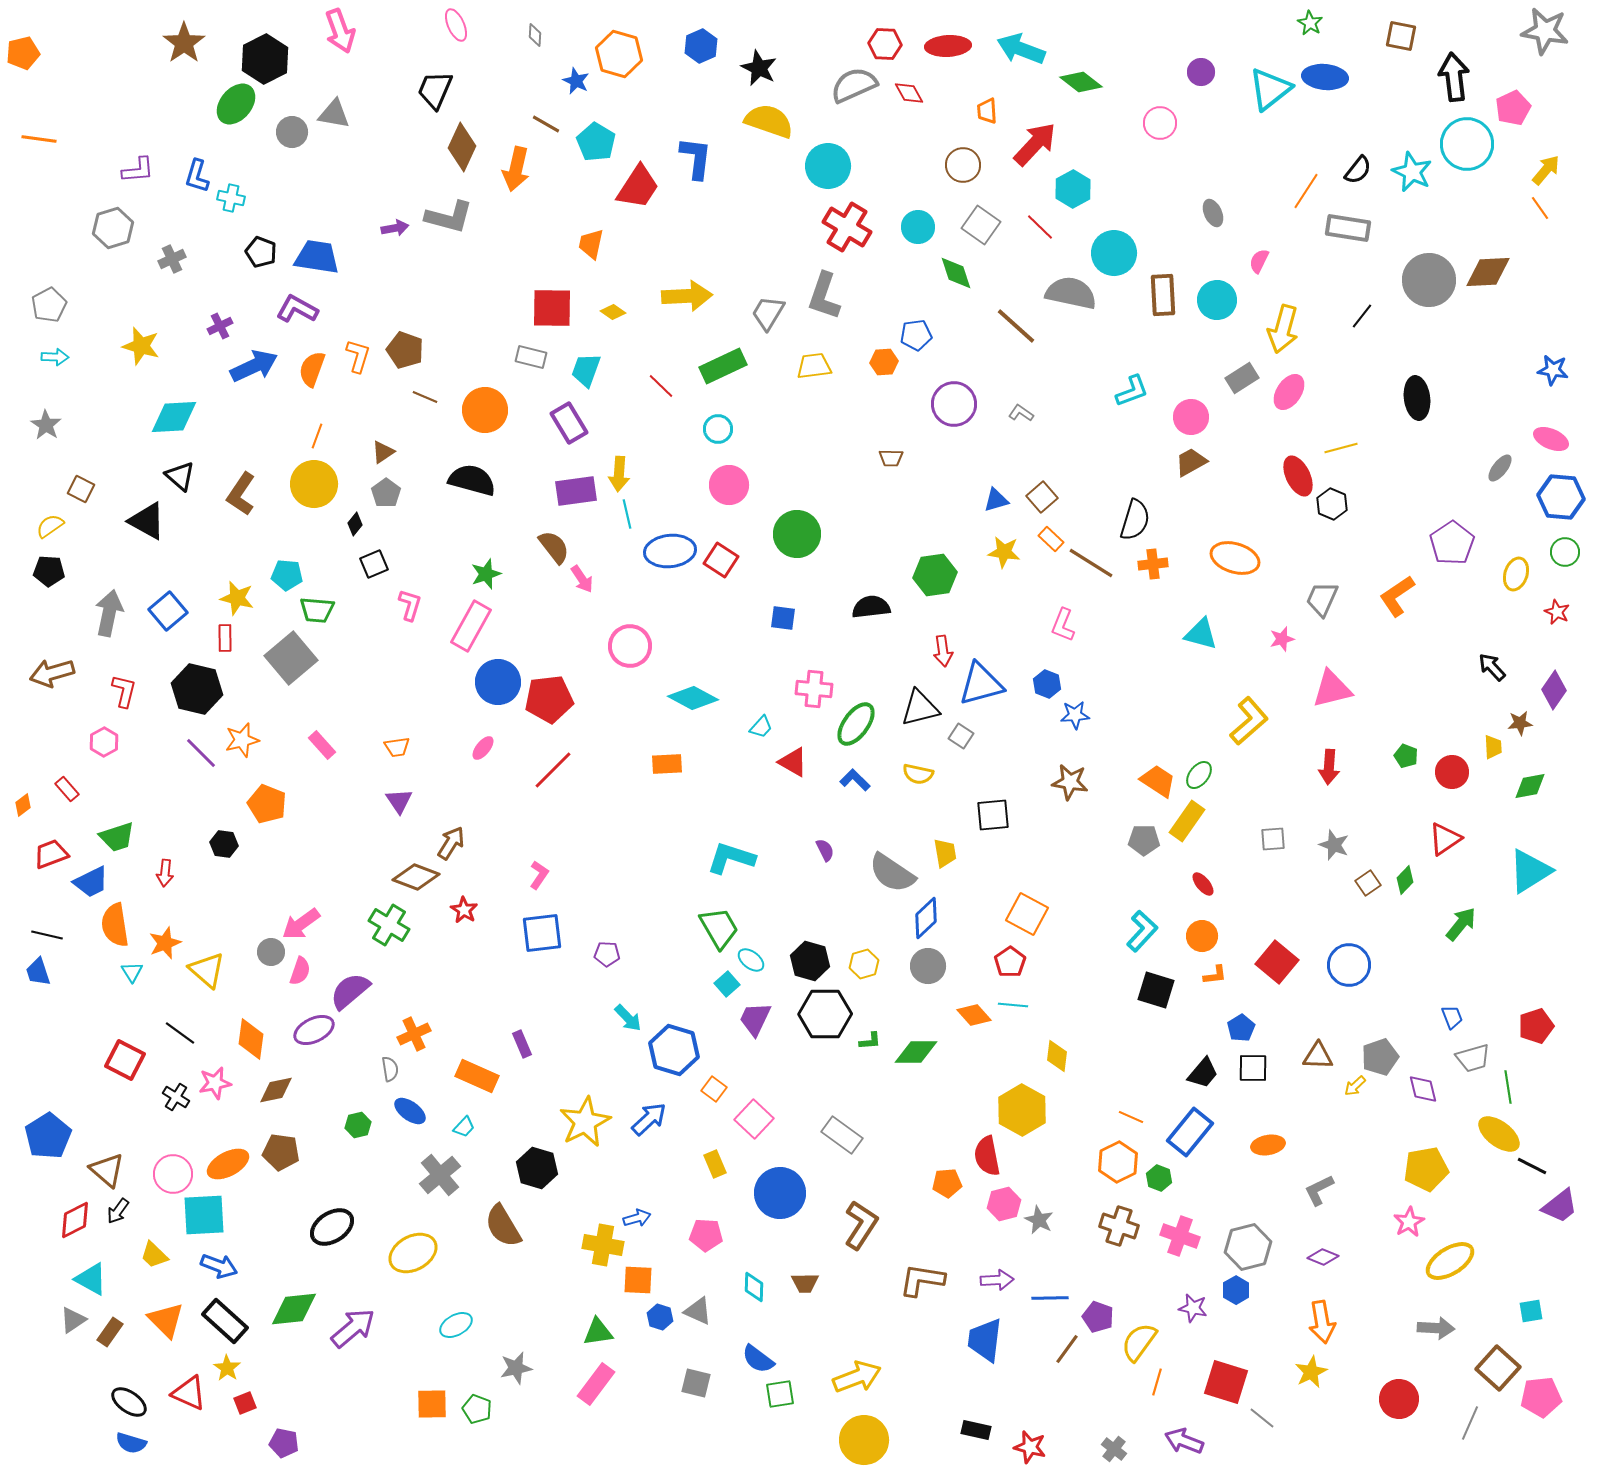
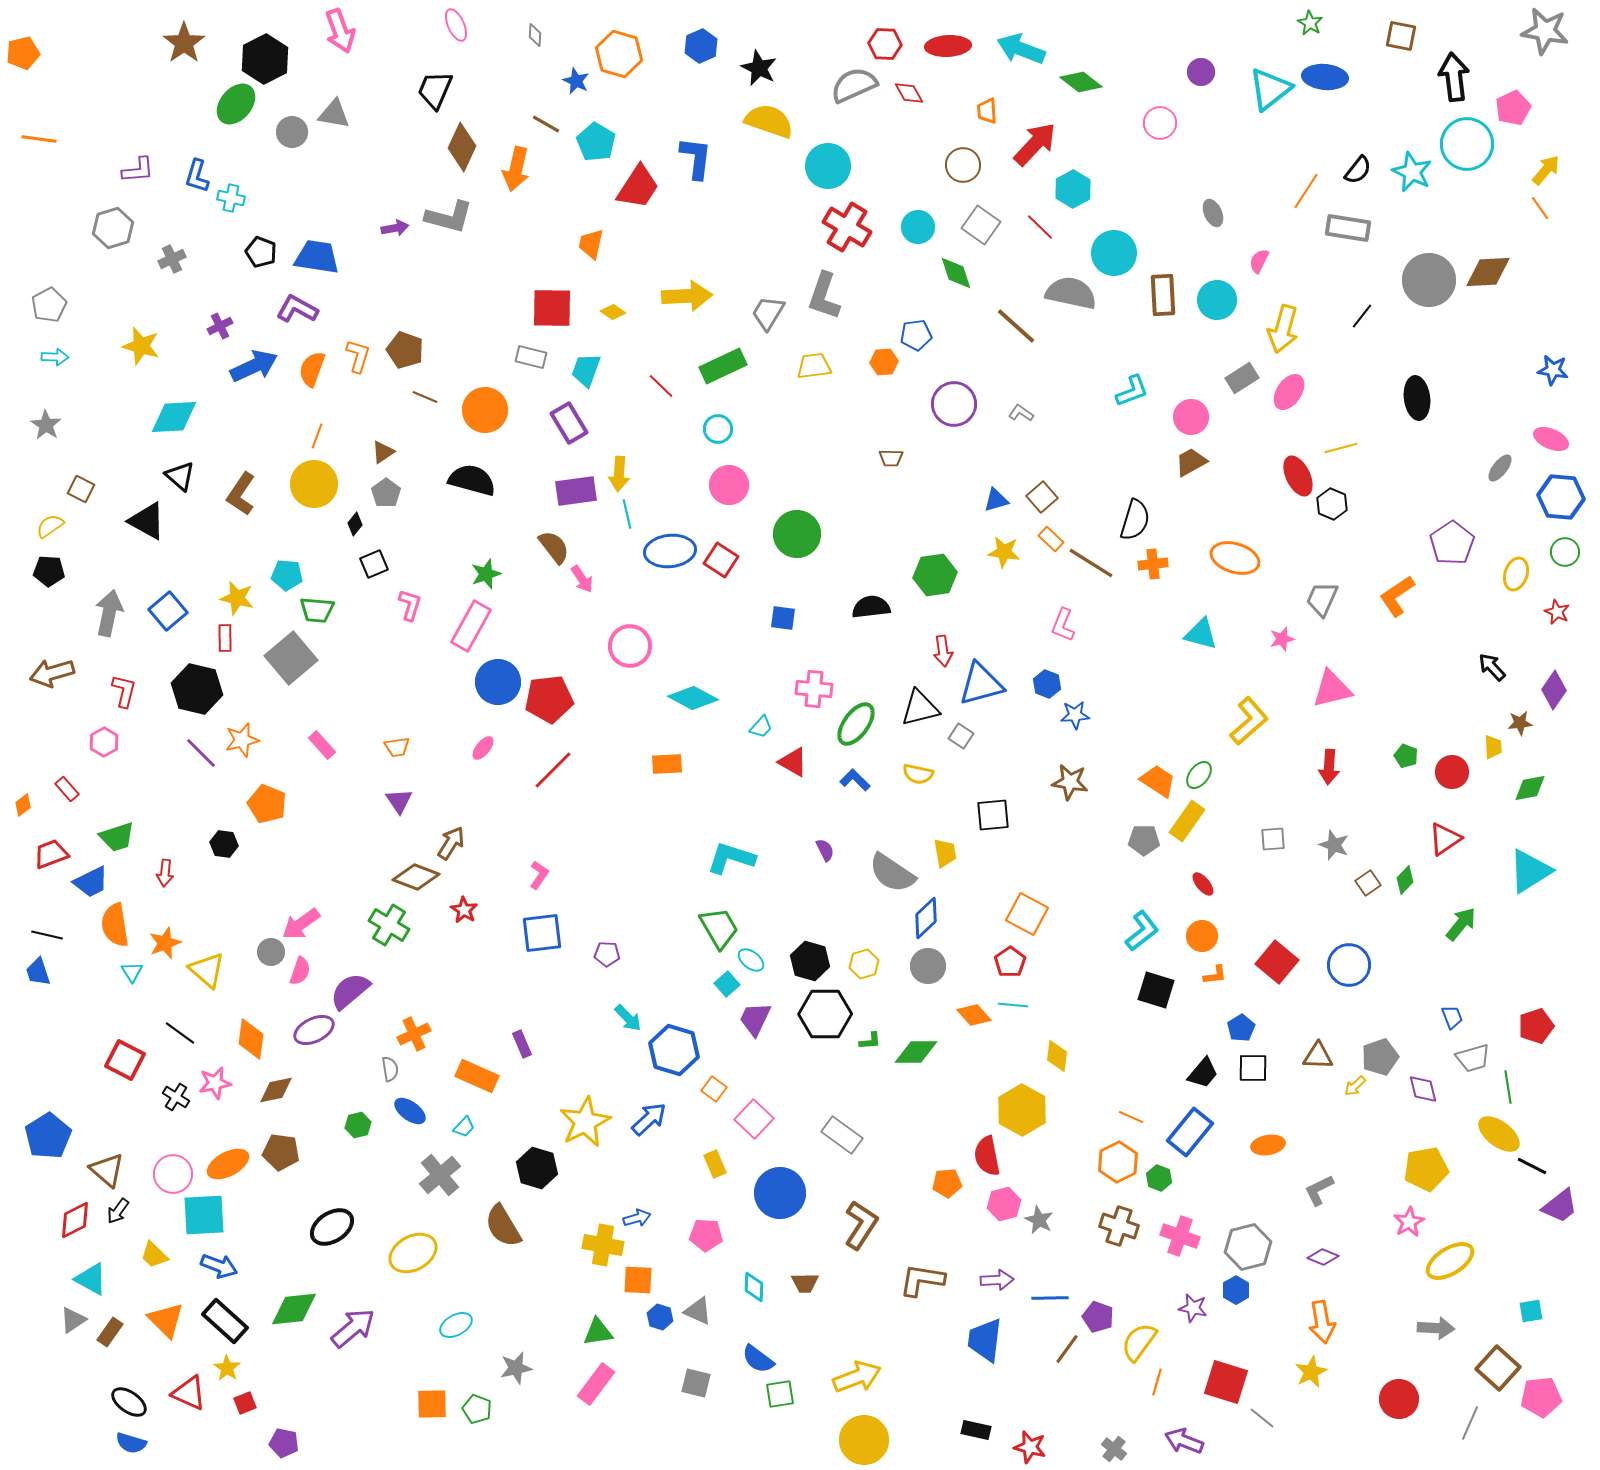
green diamond at (1530, 786): moved 2 px down
cyan L-shape at (1142, 931): rotated 9 degrees clockwise
